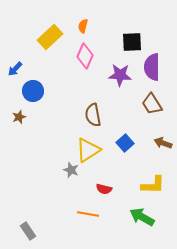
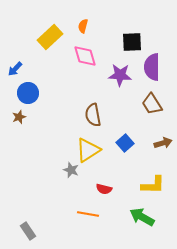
pink diamond: rotated 40 degrees counterclockwise
blue circle: moved 5 px left, 2 px down
brown arrow: rotated 144 degrees clockwise
